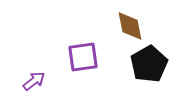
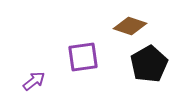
brown diamond: rotated 60 degrees counterclockwise
